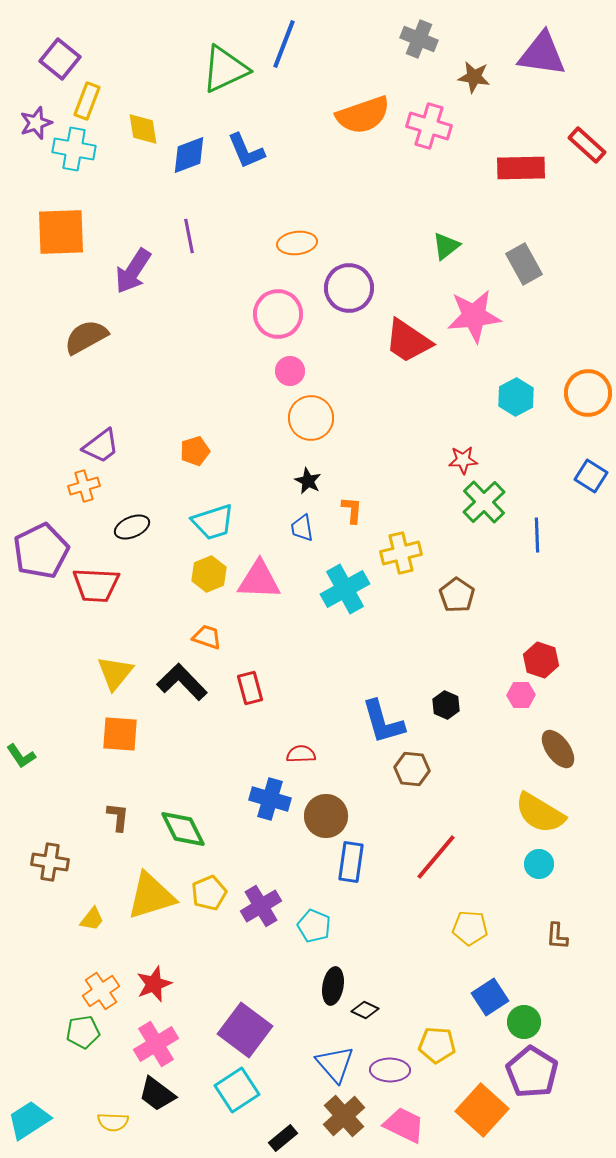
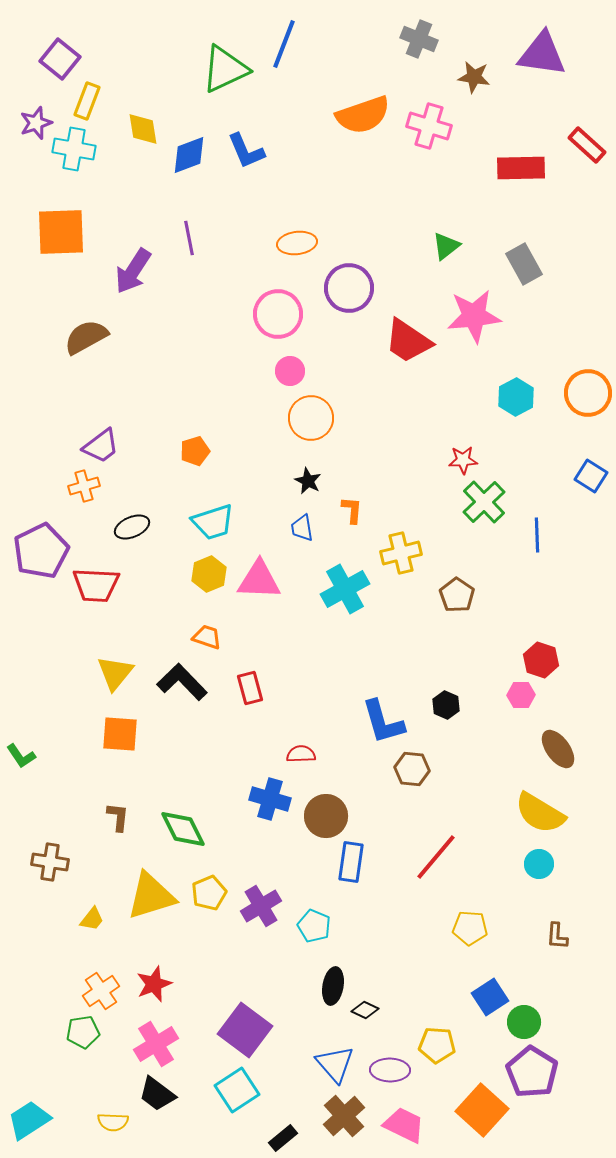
purple line at (189, 236): moved 2 px down
